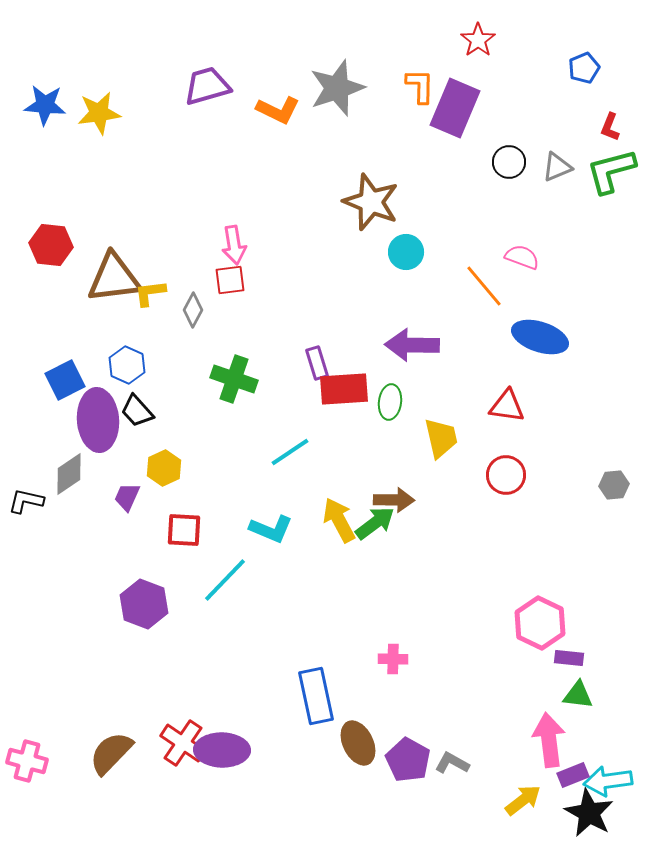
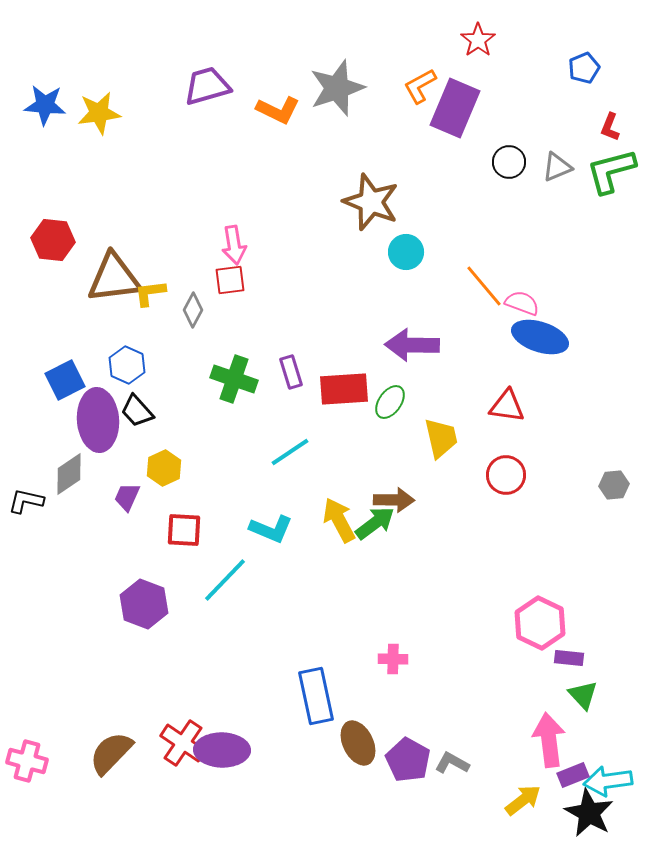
orange L-shape at (420, 86): rotated 120 degrees counterclockwise
red hexagon at (51, 245): moved 2 px right, 5 px up
pink semicircle at (522, 257): moved 46 px down
purple rectangle at (317, 363): moved 26 px left, 9 px down
green ellipse at (390, 402): rotated 28 degrees clockwise
green triangle at (578, 695): moved 5 px right; rotated 40 degrees clockwise
